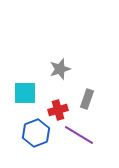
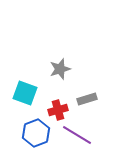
cyan square: rotated 20 degrees clockwise
gray rectangle: rotated 54 degrees clockwise
purple line: moved 2 px left
